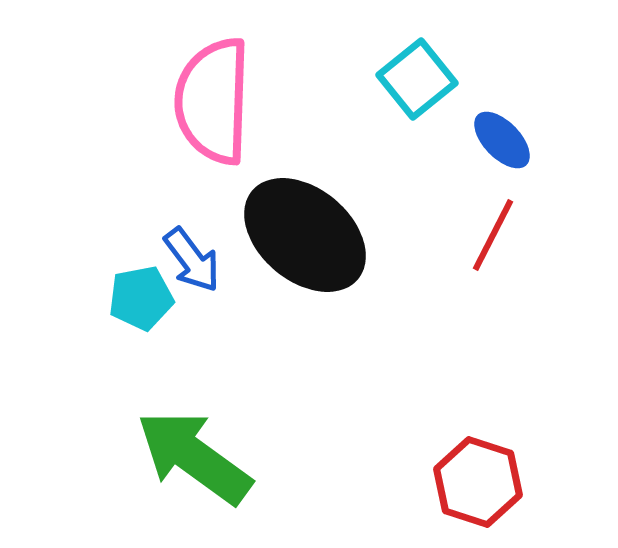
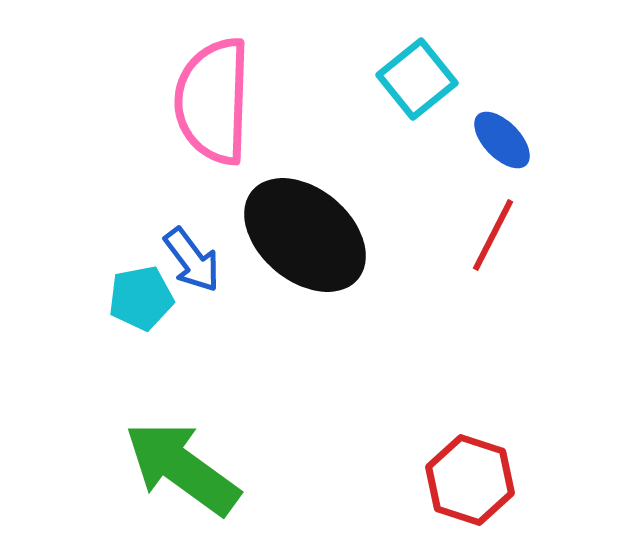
green arrow: moved 12 px left, 11 px down
red hexagon: moved 8 px left, 2 px up
